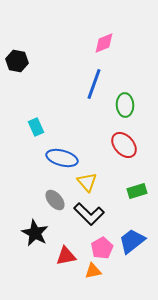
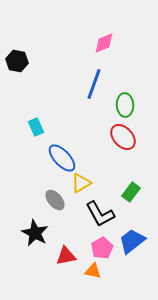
red ellipse: moved 1 px left, 8 px up
blue ellipse: rotated 32 degrees clockwise
yellow triangle: moved 6 px left, 1 px down; rotated 40 degrees clockwise
green rectangle: moved 6 px left, 1 px down; rotated 36 degrees counterclockwise
black L-shape: moved 11 px right; rotated 16 degrees clockwise
orange triangle: rotated 24 degrees clockwise
